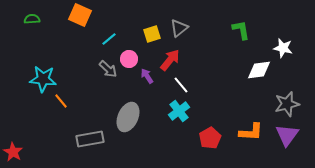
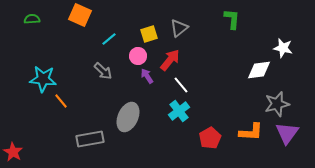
green L-shape: moved 9 px left, 11 px up; rotated 15 degrees clockwise
yellow square: moved 3 px left
pink circle: moved 9 px right, 3 px up
gray arrow: moved 5 px left, 2 px down
gray star: moved 10 px left
purple triangle: moved 2 px up
